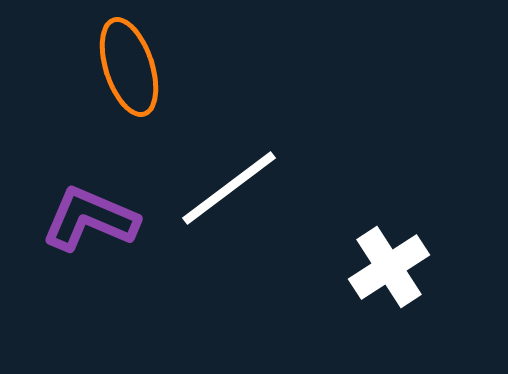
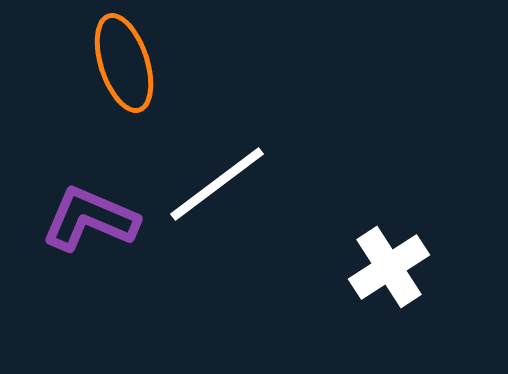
orange ellipse: moved 5 px left, 4 px up
white line: moved 12 px left, 4 px up
